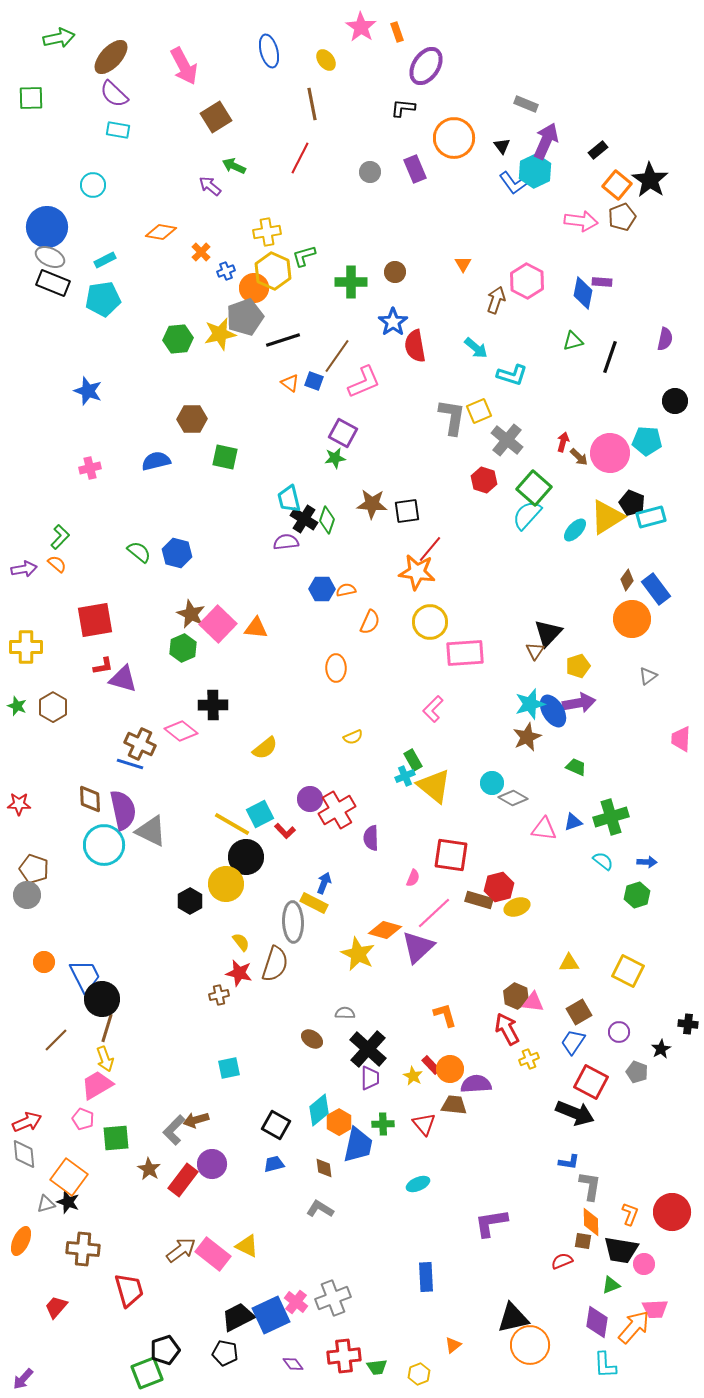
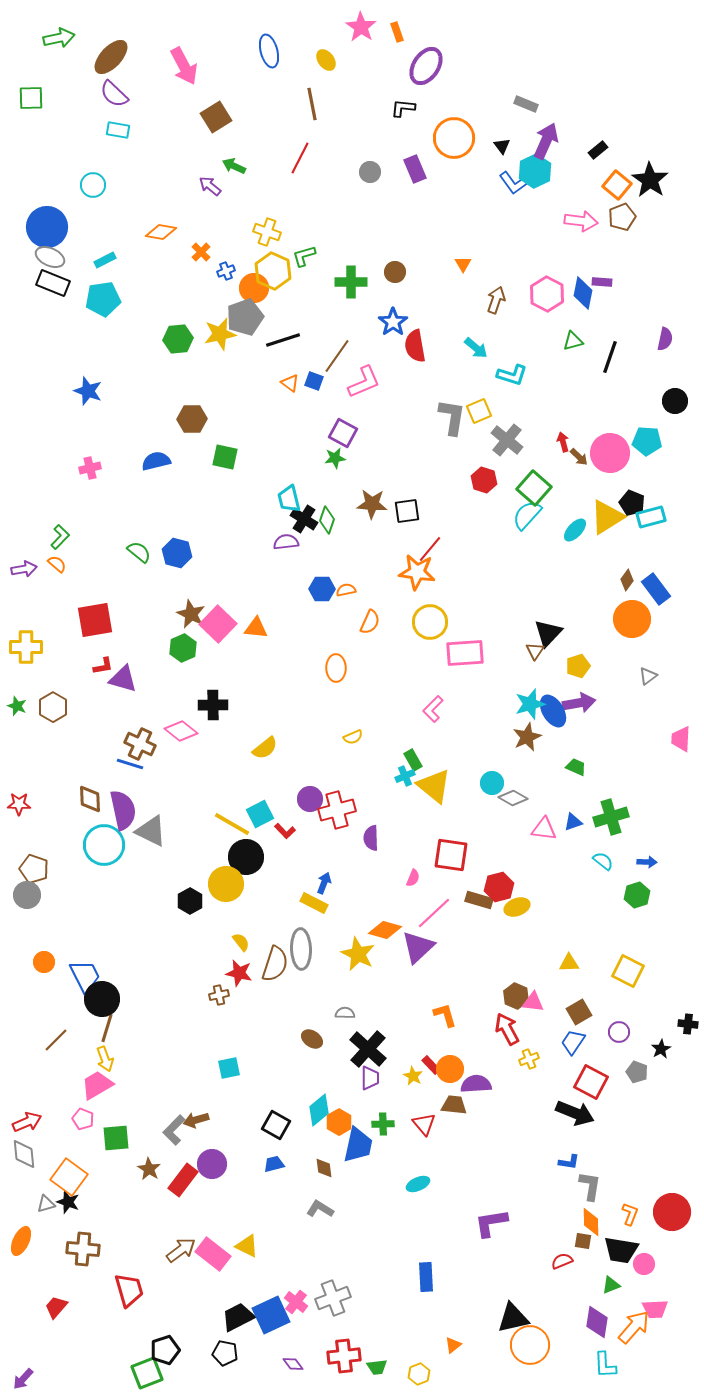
yellow cross at (267, 232): rotated 28 degrees clockwise
pink hexagon at (527, 281): moved 20 px right, 13 px down
red arrow at (563, 442): rotated 30 degrees counterclockwise
red cross at (337, 810): rotated 15 degrees clockwise
gray ellipse at (293, 922): moved 8 px right, 27 px down
